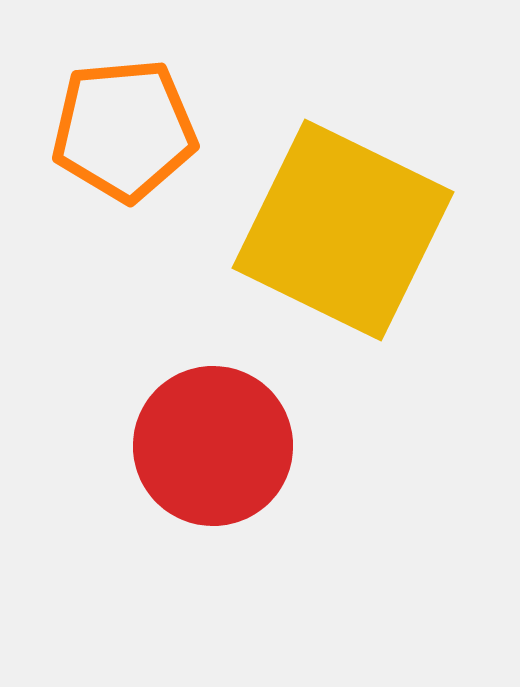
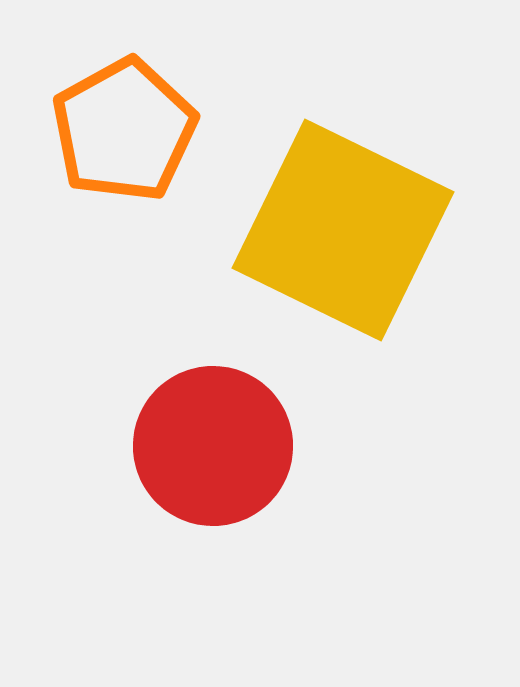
orange pentagon: rotated 24 degrees counterclockwise
